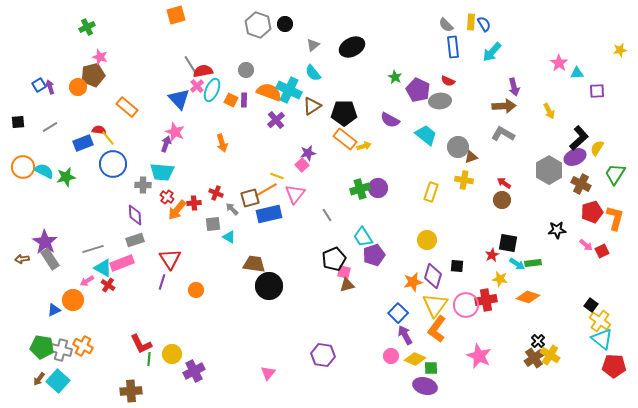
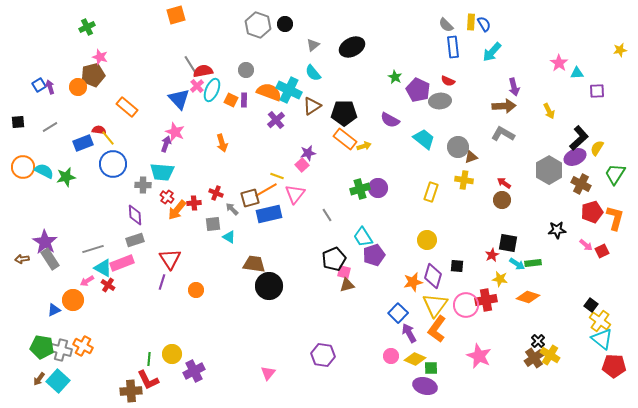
cyan trapezoid at (426, 135): moved 2 px left, 4 px down
purple arrow at (405, 335): moved 4 px right, 2 px up
red L-shape at (141, 344): moved 7 px right, 36 px down
